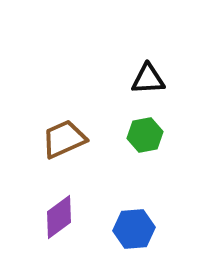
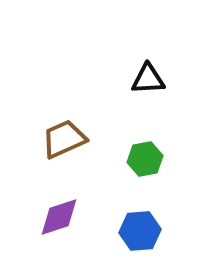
green hexagon: moved 24 px down
purple diamond: rotated 18 degrees clockwise
blue hexagon: moved 6 px right, 2 px down
